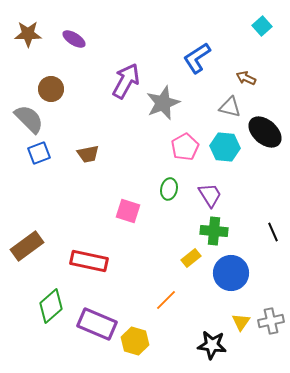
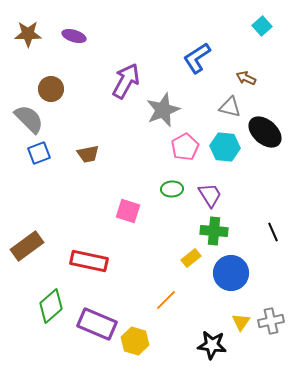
purple ellipse: moved 3 px up; rotated 15 degrees counterclockwise
gray star: moved 7 px down
green ellipse: moved 3 px right; rotated 75 degrees clockwise
